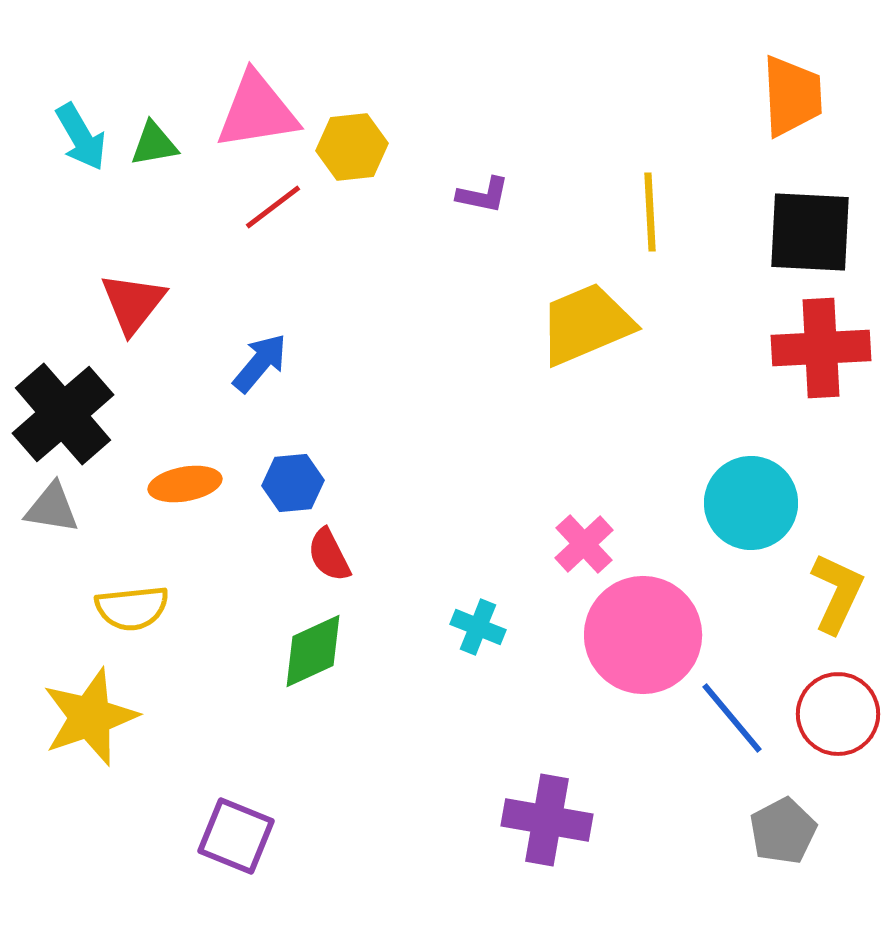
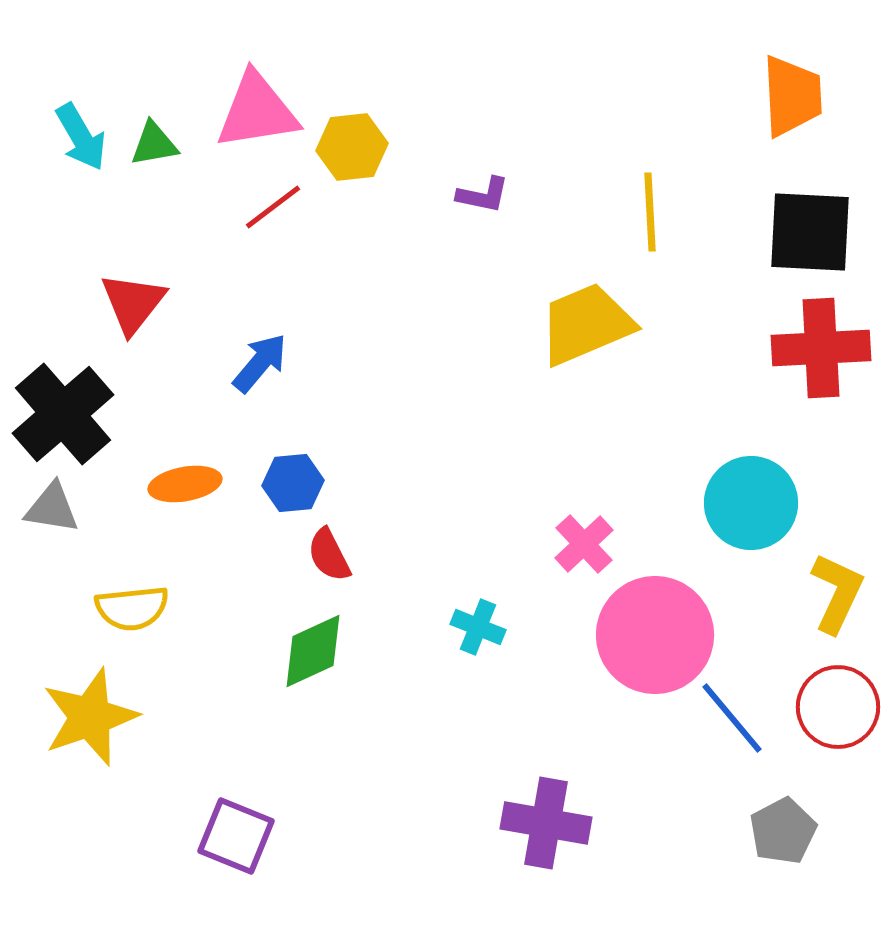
pink circle: moved 12 px right
red circle: moved 7 px up
purple cross: moved 1 px left, 3 px down
